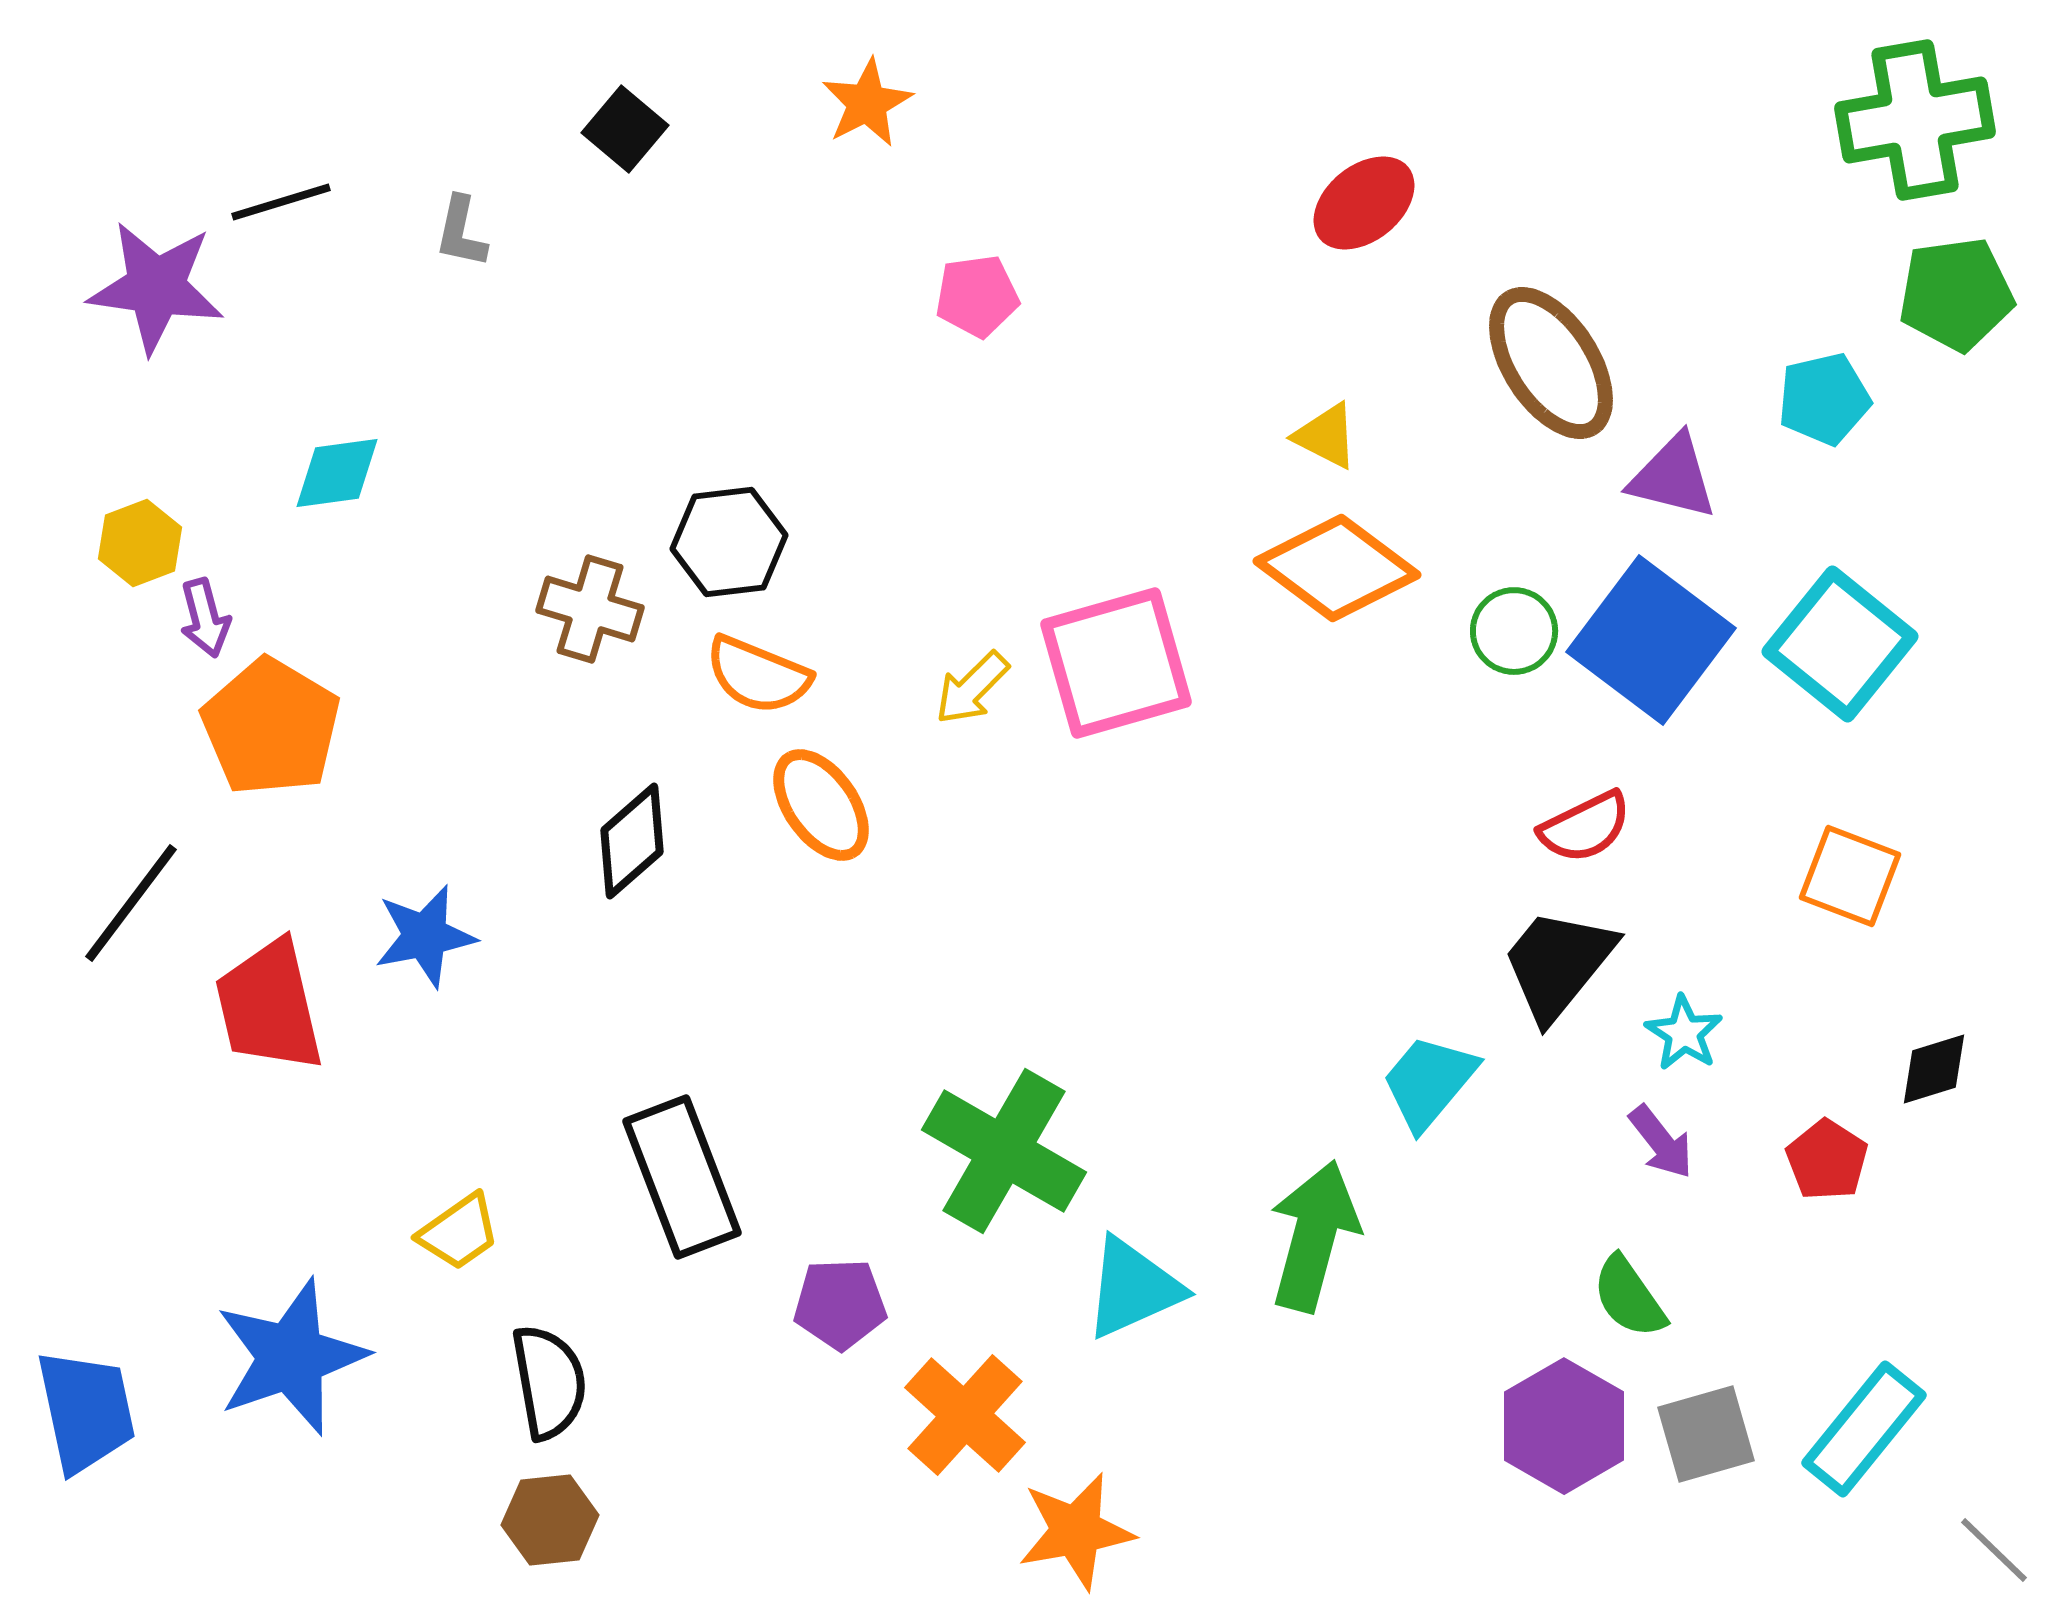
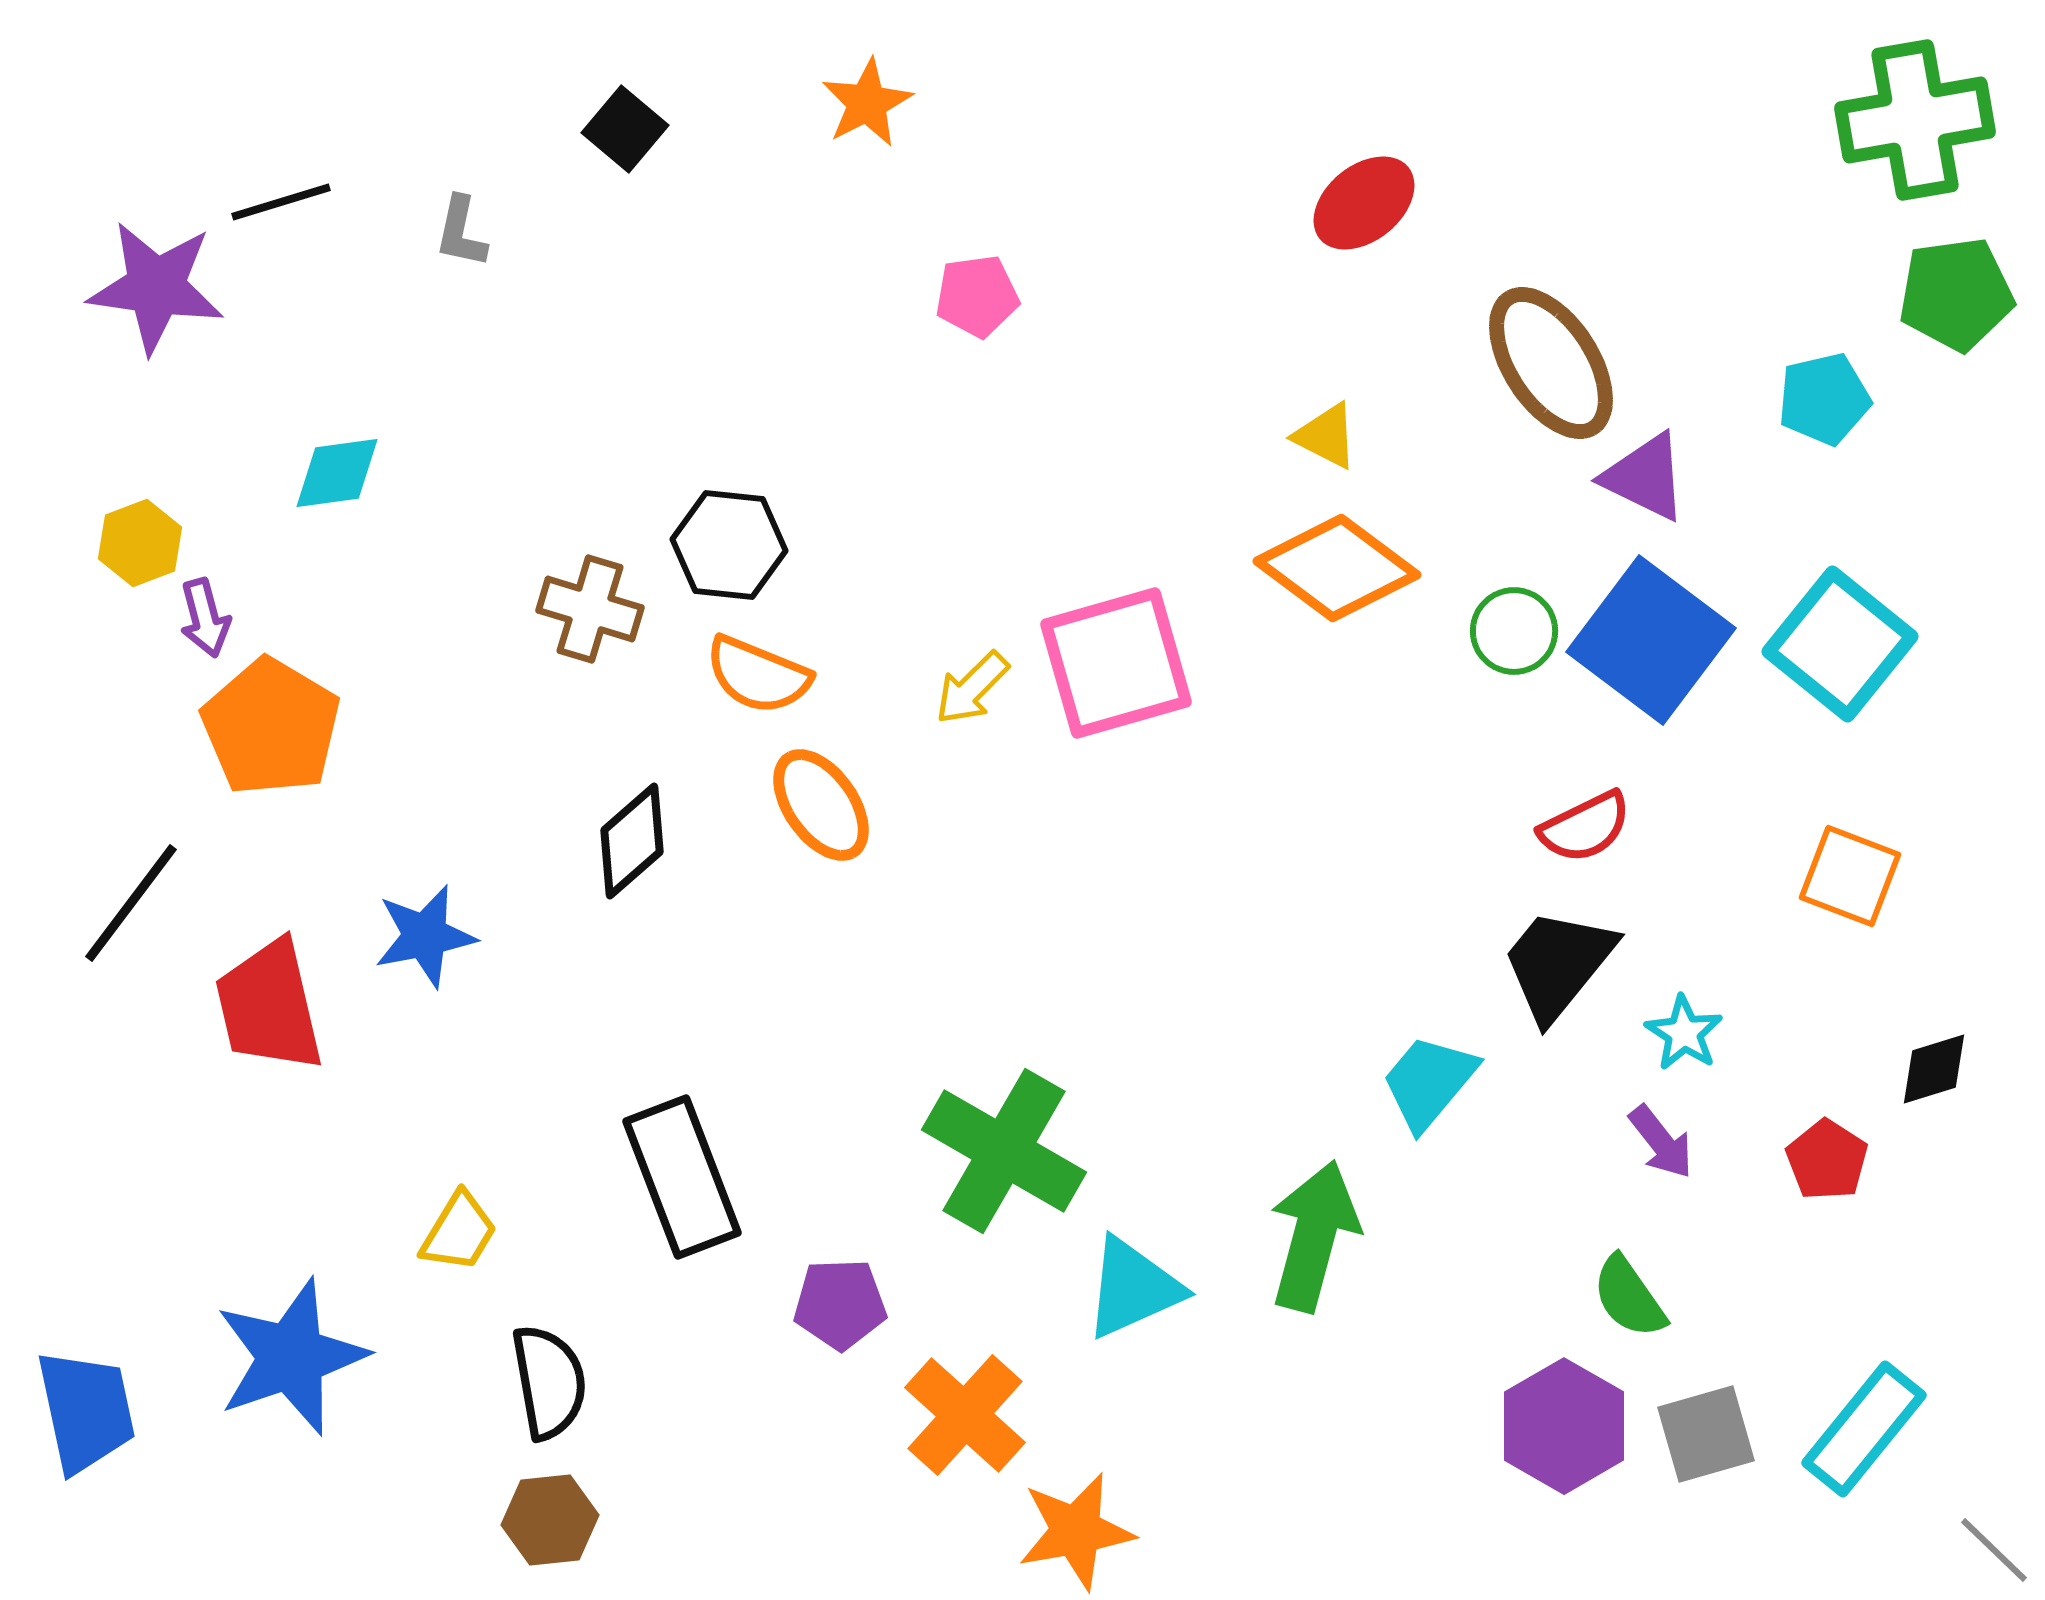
purple triangle at (1673, 477): moved 28 px left; rotated 12 degrees clockwise
black hexagon at (729, 542): moved 3 px down; rotated 13 degrees clockwise
yellow trapezoid at (459, 1232): rotated 24 degrees counterclockwise
